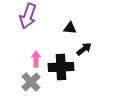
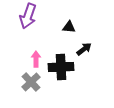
black triangle: moved 1 px left, 1 px up
